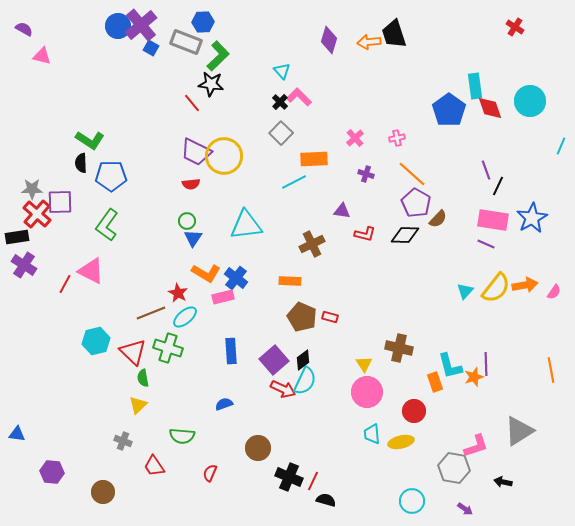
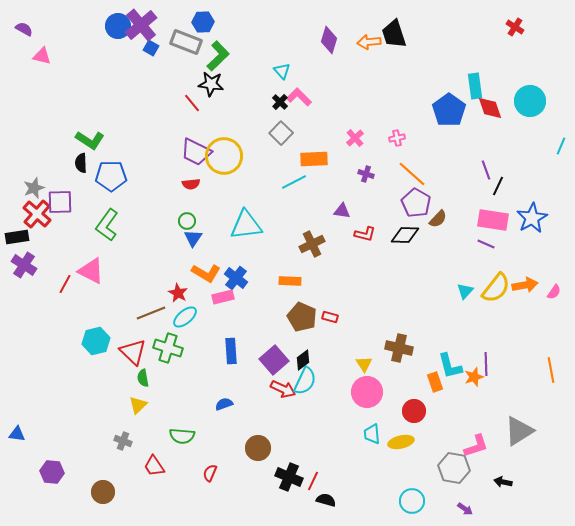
gray star at (32, 189): moved 2 px right, 1 px up; rotated 20 degrees counterclockwise
